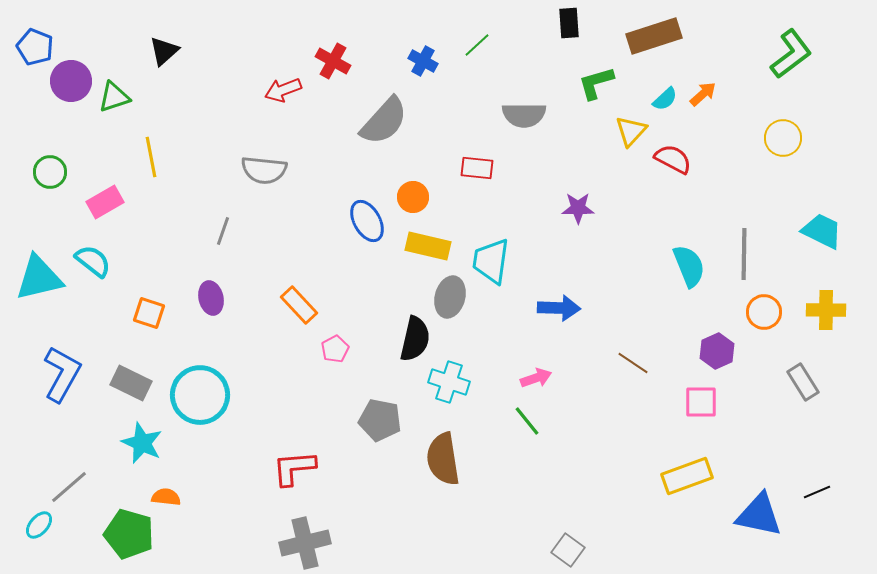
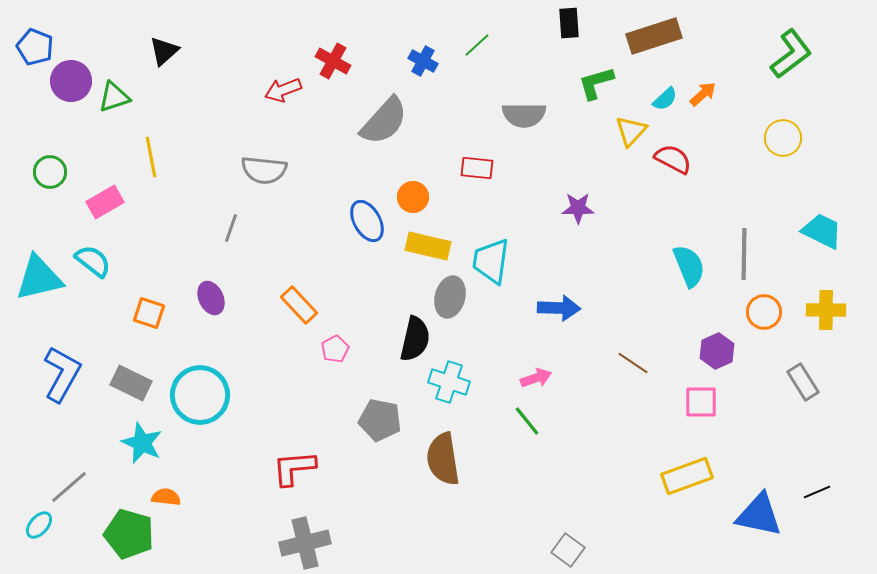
gray line at (223, 231): moved 8 px right, 3 px up
purple ellipse at (211, 298): rotated 12 degrees counterclockwise
